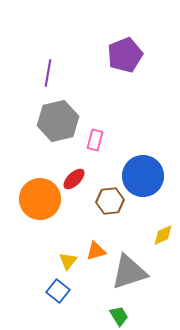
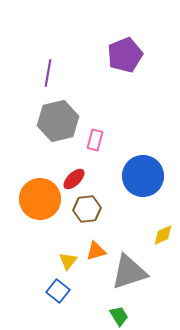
brown hexagon: moved 23 px left, 8 px down
